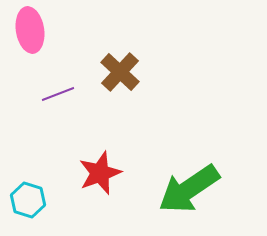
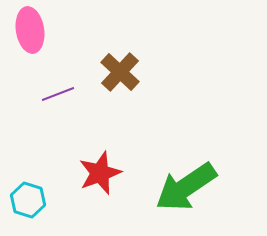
green arrow: moved 3 px left, 2 px up
